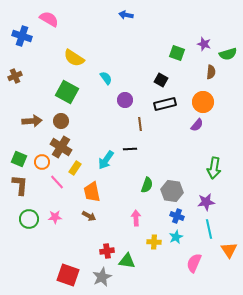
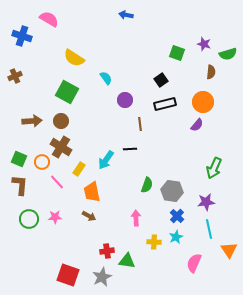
black square at (161, 80): rotated 24 degrees clockwise
yellow rectangle at (75, 168): moved 4 px right, 1 px down
green arrow at (214, 168): rotated 15 degrees clockwise
blue cross at (177, 216): rotated 24 degrees clockwise
